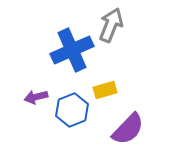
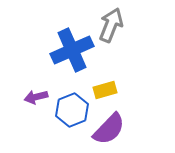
purple semicircle: moved 19 px left
